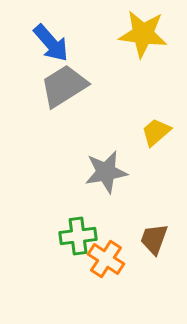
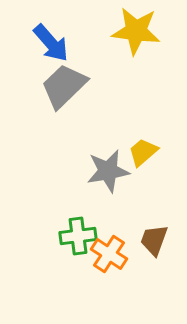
yellow star: moved 7 px left, 3 px up
gray trapezoid: rotated 12 degrees counterclockwise
yellow trapezoid: moved 13 px left, 20 px down
gray star: moved 2 px right, 1 px up
brown trapezoid: moved 1 px down
orange cross: moved 3 px right, 5 px up
